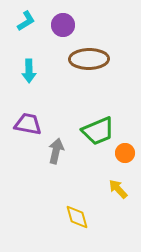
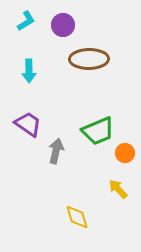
purple trapezoid: rotated 24 degrees clockwise
